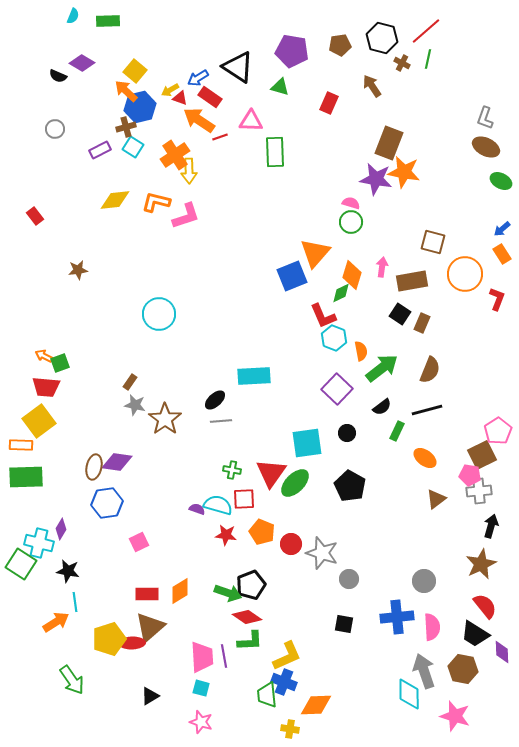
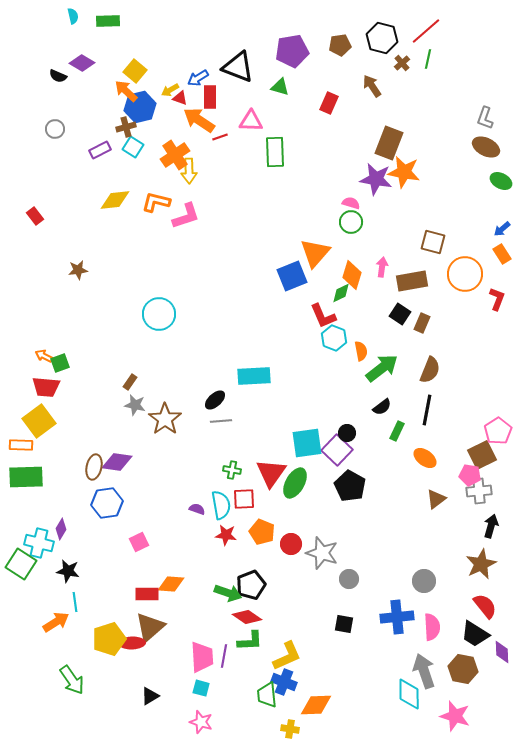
cyan semicircle at (73, 16): rotated 35 degrees counterclockwise
purple pentagon at (292, 51): rotated 20 degrees counterclockwise
brown cross at (402, 63): rotated 21 degrees clockwise
black triangle at (238, 67): rotated 12 degrees counterclockwise
red rectangle at (210, 97): rotated 55 degrees clockwise
purple square at (337, 389): moved 61 px down
black line at (427, 410): rotated 64 degrees counterclockwise
green ellipse at (295, 483): rotated 16 degrees counterclockwise
cyan semicircle at (218, 505): moved 3 px right; rotated 64 degrees clockwise
orange diamond at (180, 591): moved 9 px left, 7 px up; rotated 36 degrees clockwise
purple line at (224, 656): rotated 20 degrees clockwise
